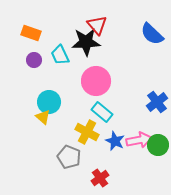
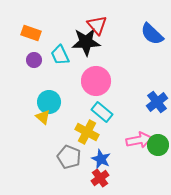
blue star: moved 14 px left, 18 px down
